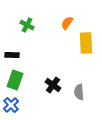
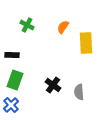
orange semicircle: moved 4 px left, 4 px down
